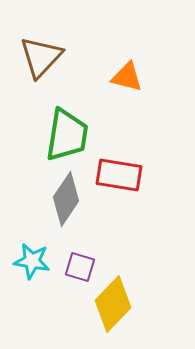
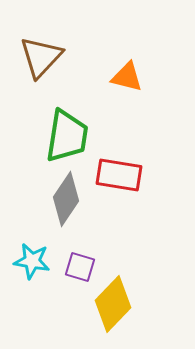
green trapezoid: moved 1 px down
